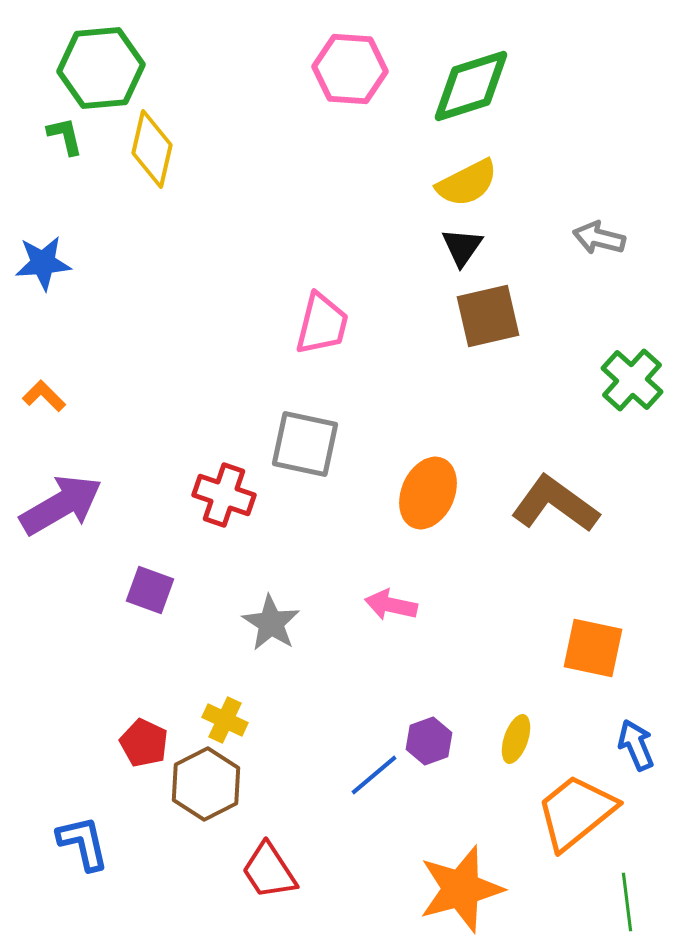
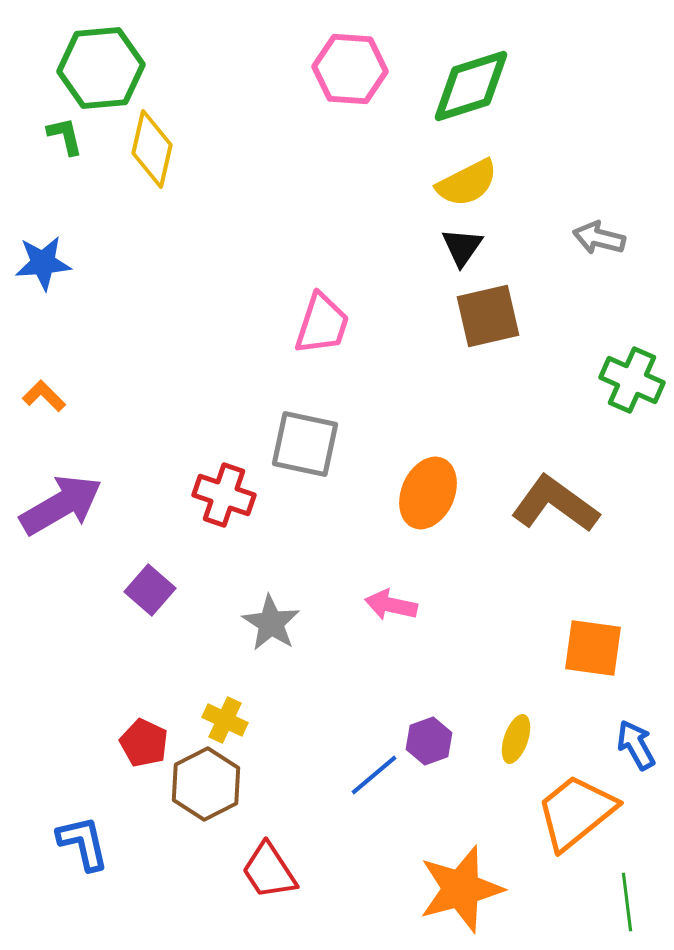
pink trapezoid: rotated 4 degrees clockwise
green cross: rotated 18 degrees counterclockwise
purple square: rotated 21 degrees clockwise
orange square: rotated 4 degrees counterclockwise
blue arrow: rotated 6 degrees counterclockwise
